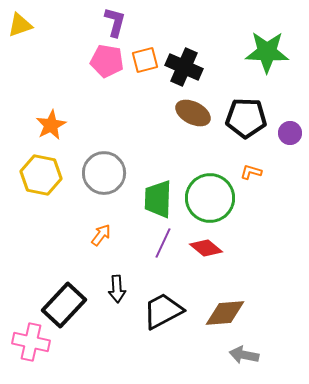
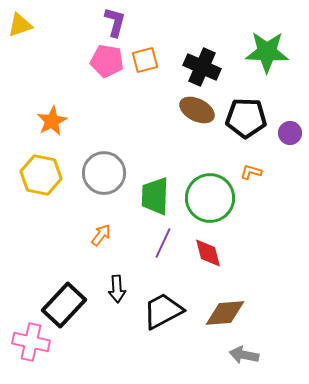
black cross: moved 18 px right
brown ellipse: moved 4 px right, 3 px up
orange star: moved 1 px right, 4 px up
green trapezoid: moved 3 px left, 3 px up
red diamond: moved 2 px right, 5 px down; rotated 36 degrees clockwise
